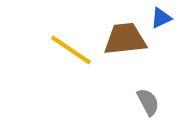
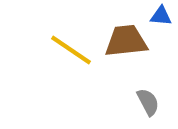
blue triangle: moved 2 px up; rotated 30 degrees clockwise
brown trapezoid: moved 1 px right, 2 px down
